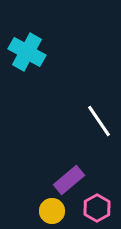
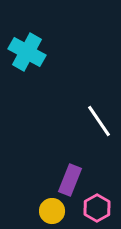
purple rectangle: moved 1 px right; rotated 28 degrees counterclockwise
